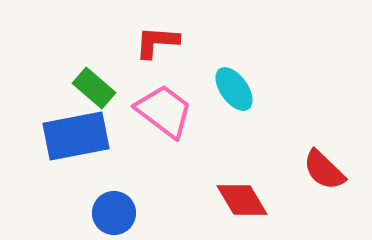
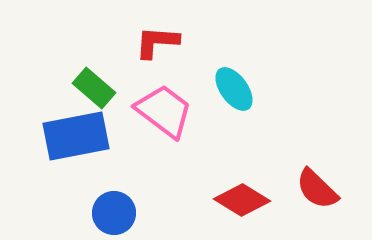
red semicircle: moved 7 px left, 19 px down
red diamond: rotated 28 degrees counterclockwise
